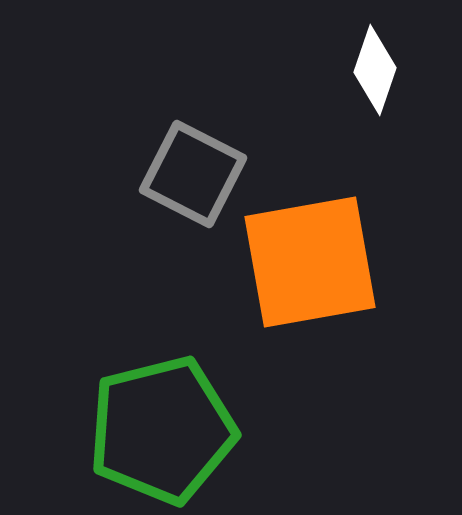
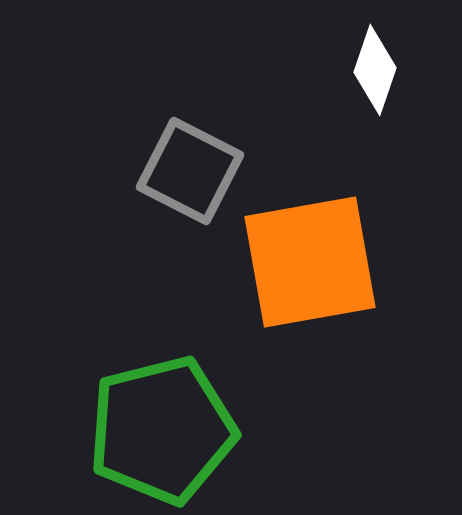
gray square: moved 3 px left, 3 px up
